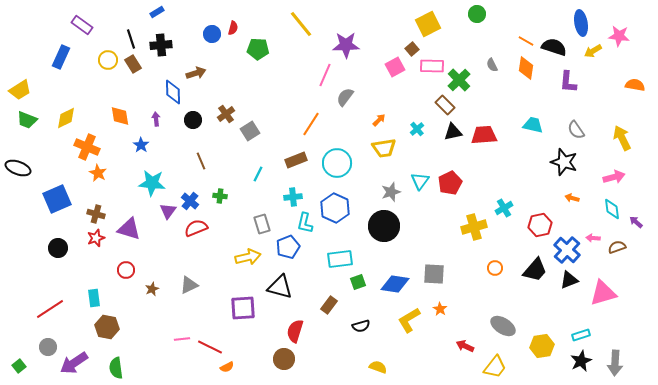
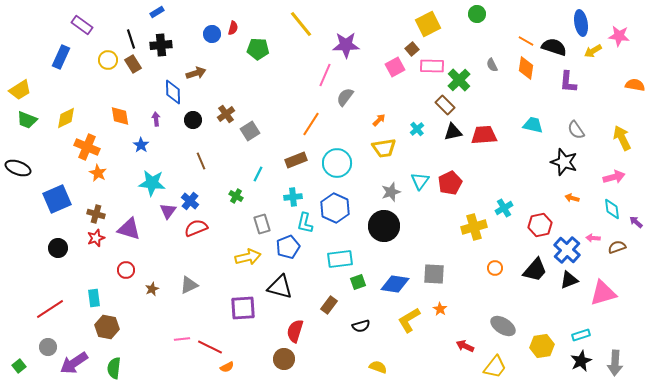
green cross at (220, 196): moved 16 px right; rotated 24 degrees clockwise
green semicircle at (116, 368): moved 2 px left; rotated 15 degrees clockwise
